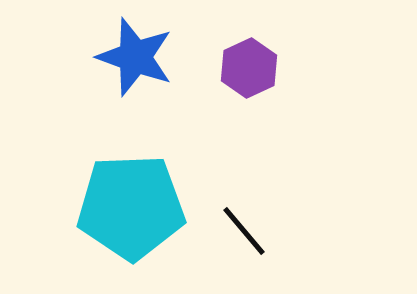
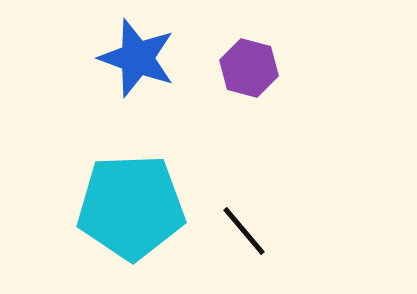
blue star: moved 2 px right, 1 px down
purple hexagon: rotated 20 degrees counterclockwise
